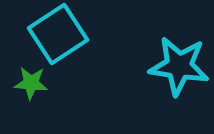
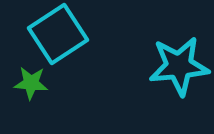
cyan star: rotated 14 degrees counterclockwise
